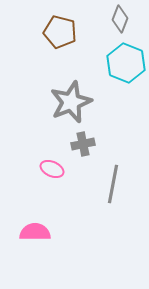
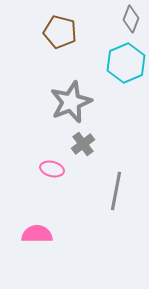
gray diamond: moved 11 px right
cyan hexagon: rotated 15 degrees clockwise
gray cross: rotated 25 degrees counterclockwise
pink ellipse: rotated 10 degrees counterclockwise
gray line: moved 3 px right, 7 px down
pink semicircle: moved 2 px right, 2 px down
